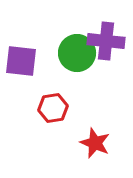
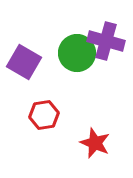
purple cross: rotated 9 degrees clockwise
purple square: moved 3 px right, 1 px down; rotated 24 degrees clockwise
red hexagon: moved 9 px left, 7 px down
